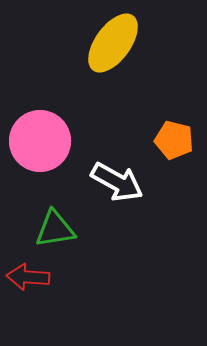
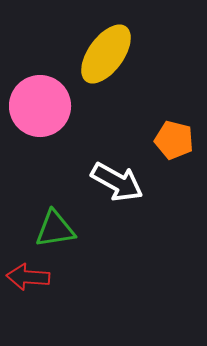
yellow ellipse: moved 7 px left, 11 px down
pink circle: moved 35 px up
